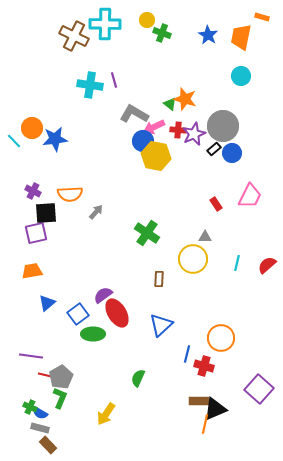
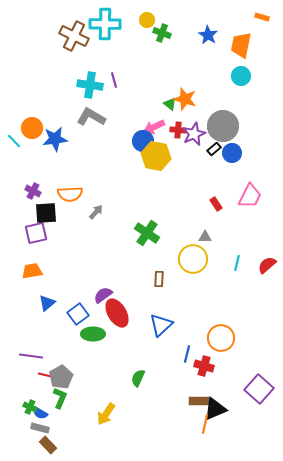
orange trapezoid at (241, 37): moved 8 px down
gray L-shape at (134, 114): moved 43 px left, 3 px down
